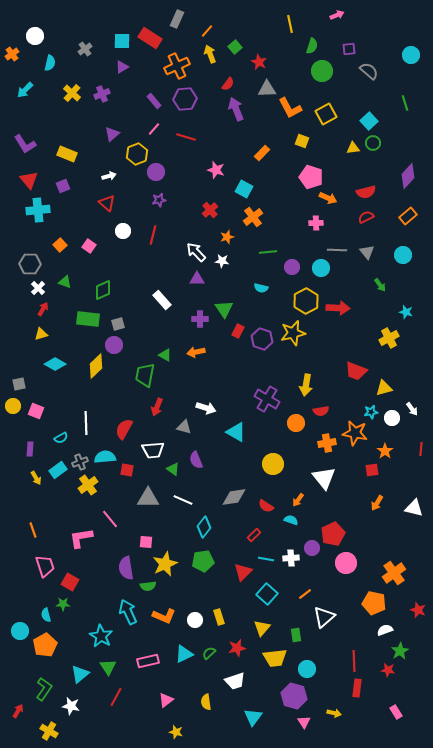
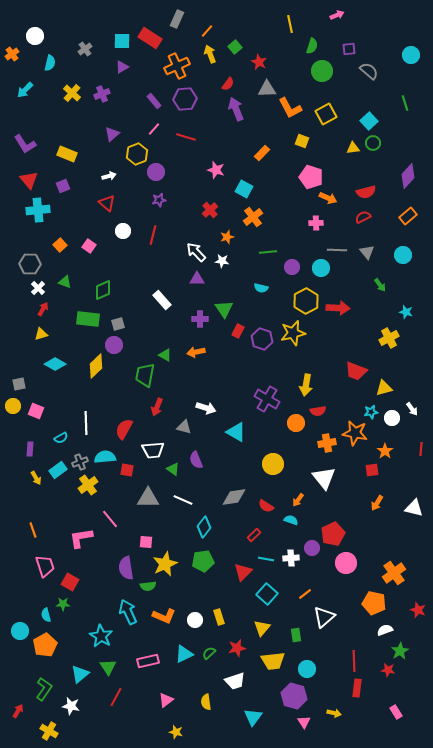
red semicircle at (366, 217): moved 3 px left
red semicircle at (321, 411): moved 3 px left
yellow trapezoid at (275, 658): moved 2 px left, 3 px down
